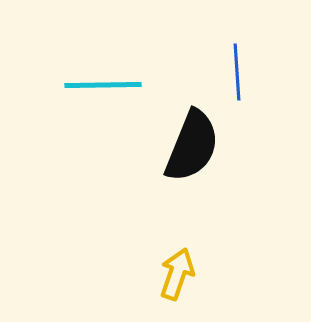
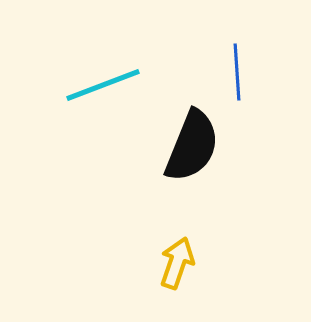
cyan line: rotated 20 degrees counterclockwise
yellow arrow: moved 11 px up
